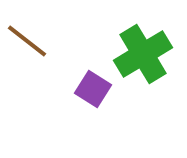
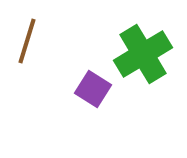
brown line: rotated 69 degrees clockwise
